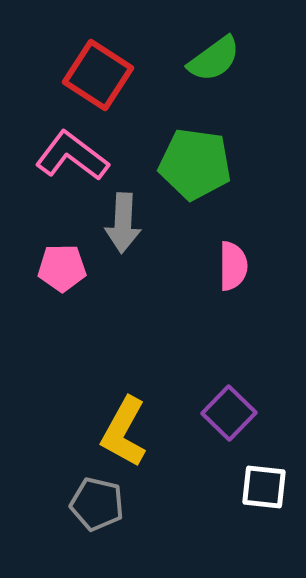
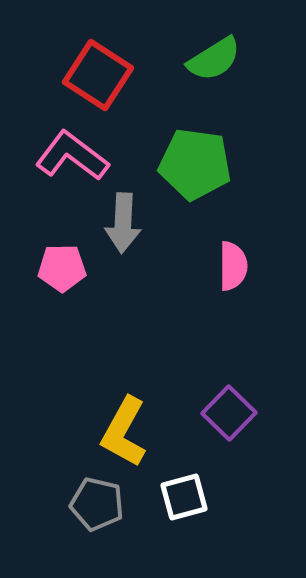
green semicircle: rotated 4 degrees clockwise
white square: moved 80 px left, 10 px down; rotated 21 degrees counterclockwise
